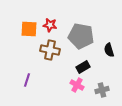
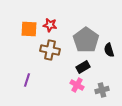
gray pentagon: moved 5 px right, 4 px down; rotated 25 degrees clockwise
